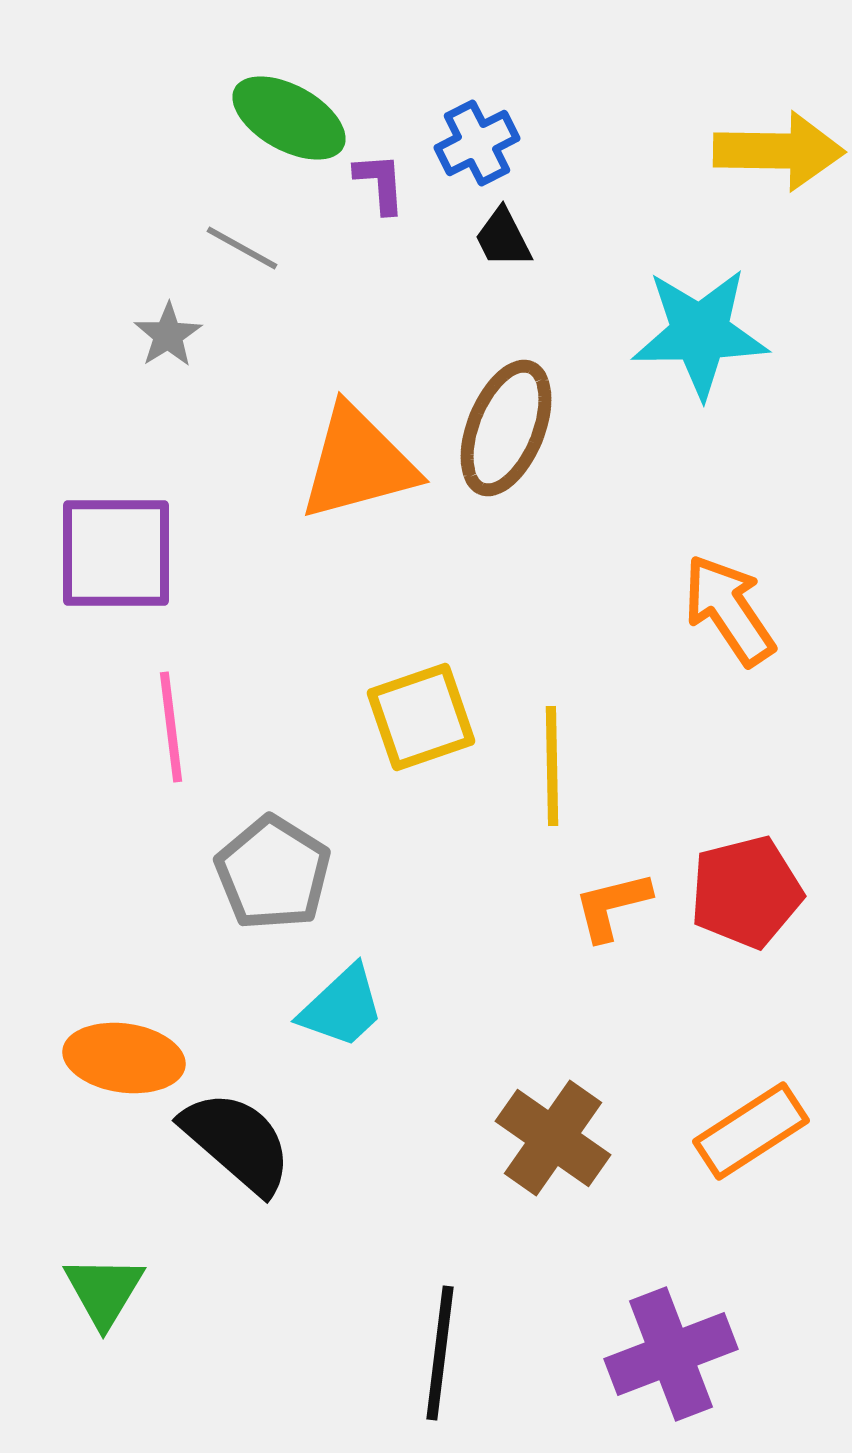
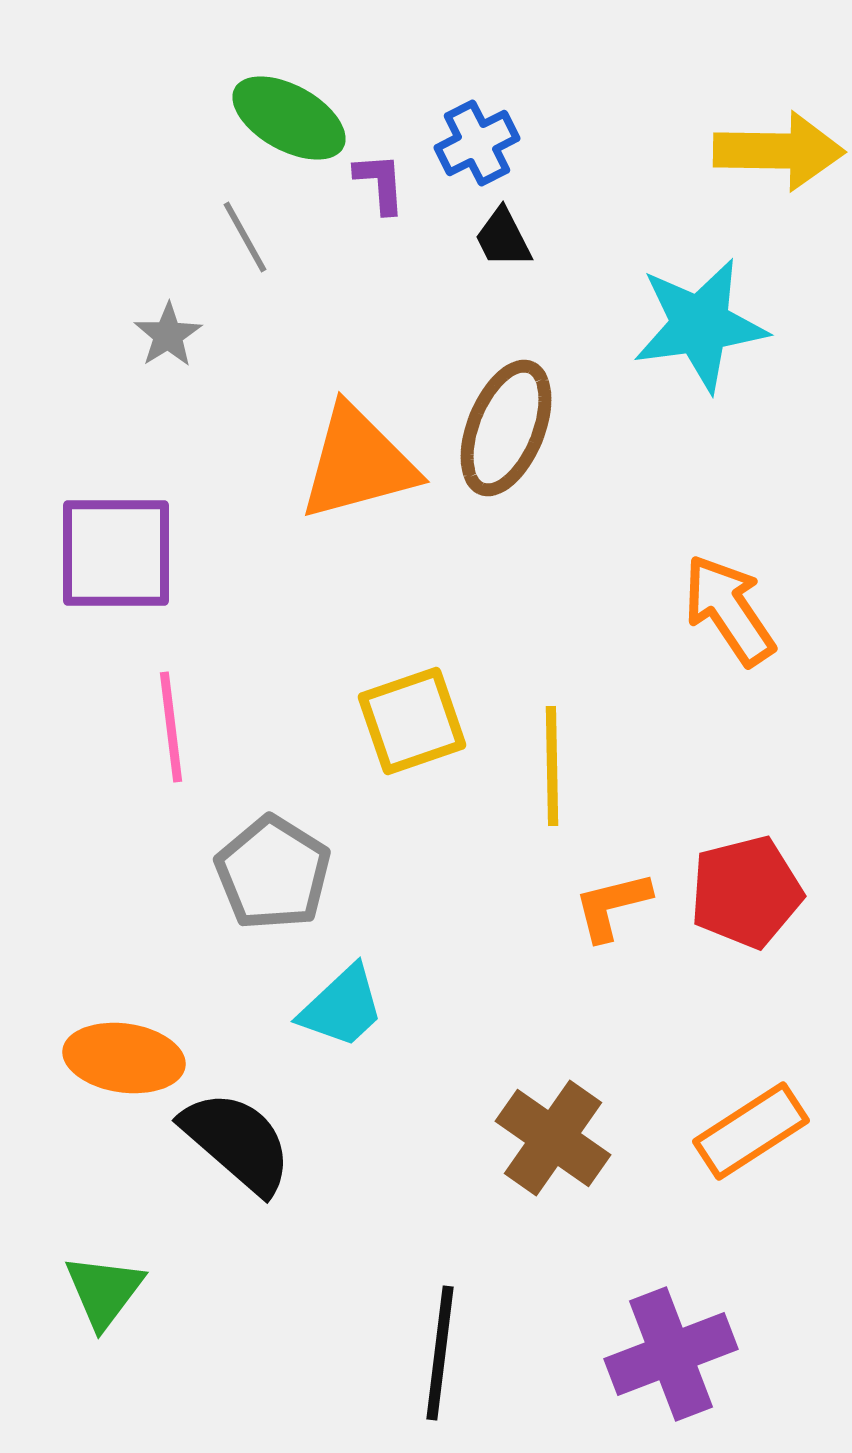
gray line: moved 3 px right, 11 px up; rotated 32 degrees clockwise
cyan star: moved 8 px up; rotated 7 degrees counterclockwise
yellow square: moved 9 px left, 4 px down
green triangle: rotated 6 degrees clockwise
